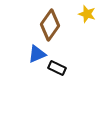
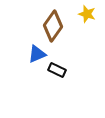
brown diamond: moved 3 px right, 1 px down
black rectangle: moved 2 px down
